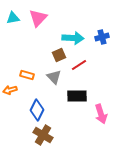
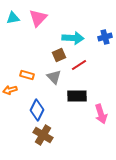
blue cross: moved 3 px right
